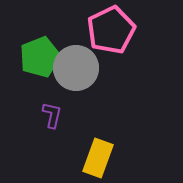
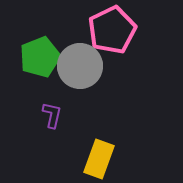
pink pentagon: moved 1 px right
gray circle: moved 4 px right, 2 px up
yellow rectangle: moved 1 px right, 1 px down
